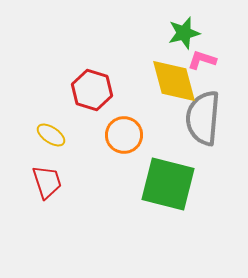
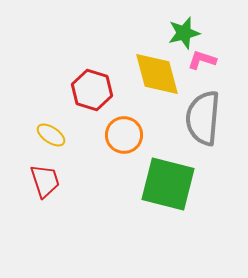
yellow diamond: moved 17 px left, 7 px up
red trapezoid: moved 2 px left, 1 px up
